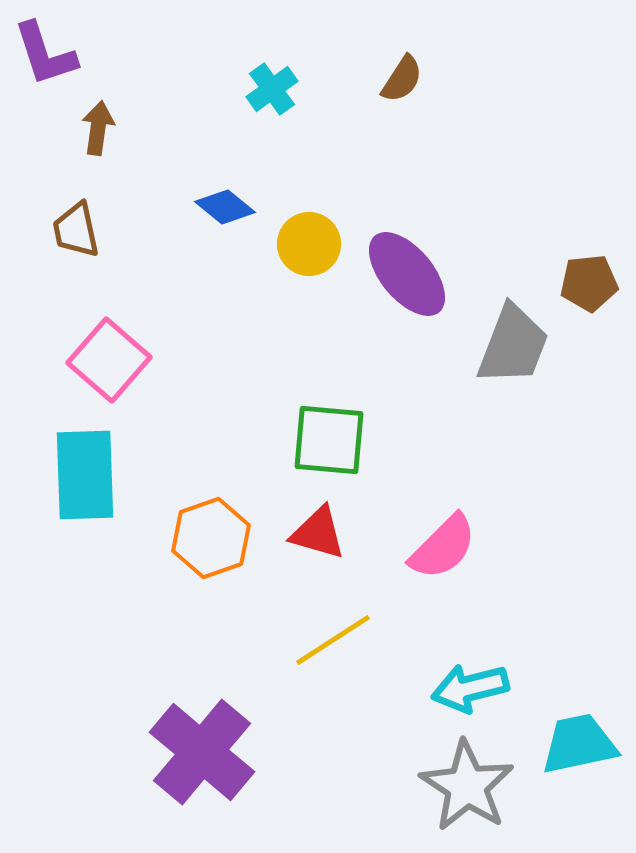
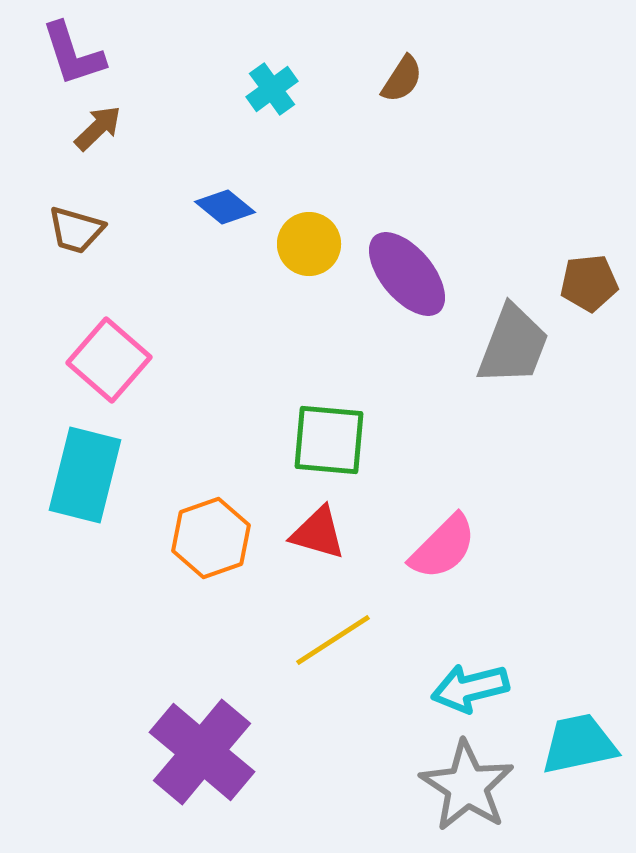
purple L-shape: moved 28 px right
brown arrow: rotated 38 degrees clockwise
brown trapezoid: rotated 62 degrees counterclockwise
cyan rectangle: rotated 16 degrees clockwise
